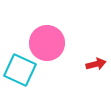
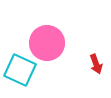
red arrow: rotated 84 degrees clockwise
